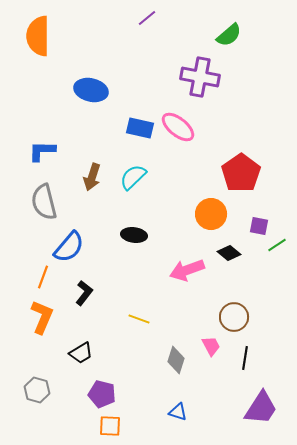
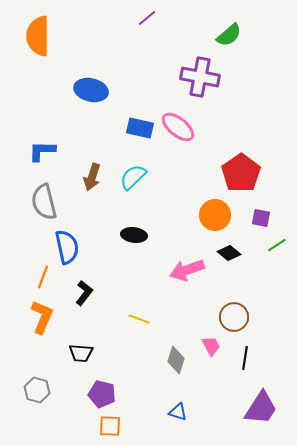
orange circle: moved 4 px right, 1 px down
purple square: moved 2 px right, 8 px up
blue semicircle: moved 2 px left; rotated 52 degrees counterclockwise
black trapezoid: rotated 35 degrees clockwise
